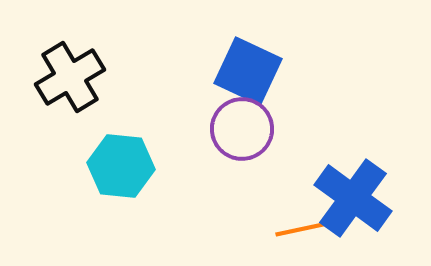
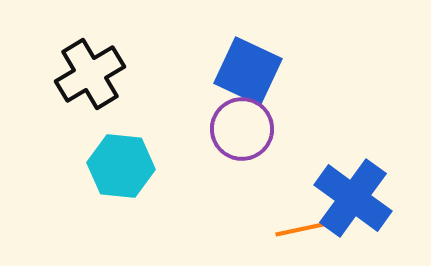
black cross: moved 20 px right, 3 px up
